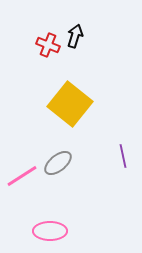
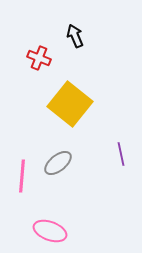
black arrow: rotated 40 degrees counterclockwise
red cross: moved 9 px left, 13 px down
purple line: moved 2 px left, 2 px up
pink line: rotated 52 degrees counterclockwise
pink ellipse: rotated 20 degrees clockwise
